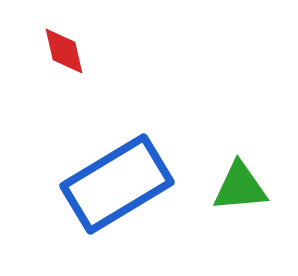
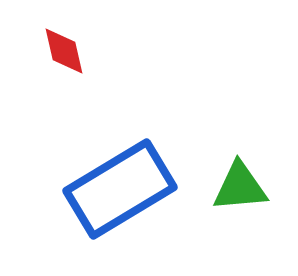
blue rectangle: moved 3 px right, 5 px down
